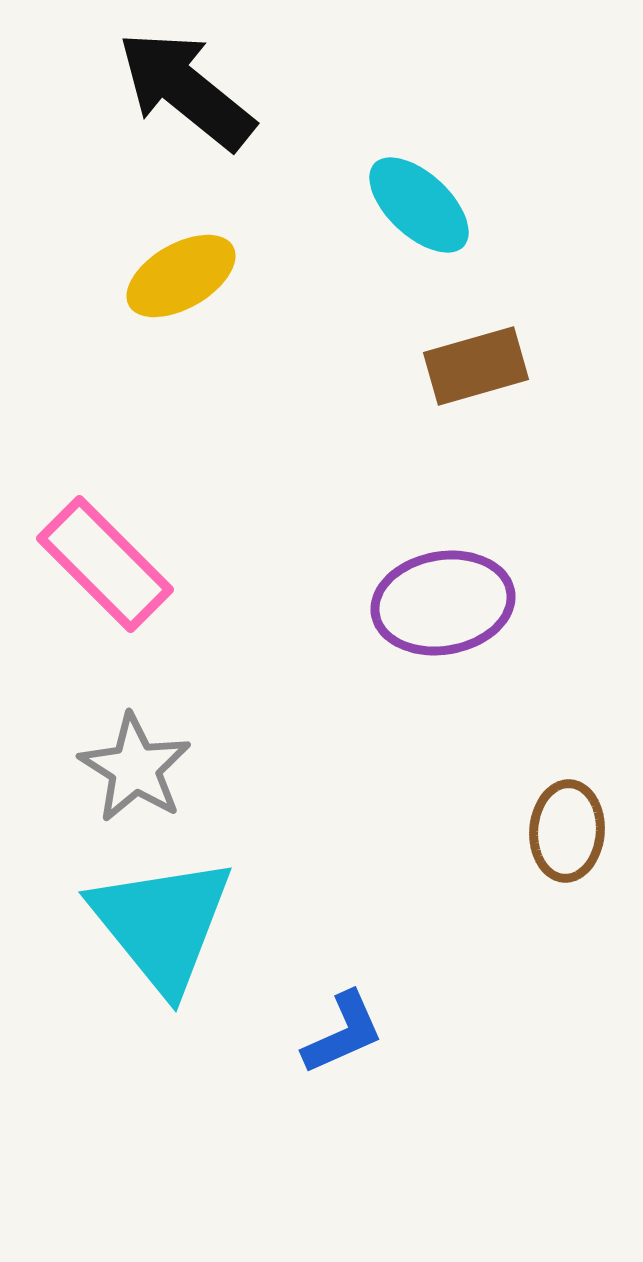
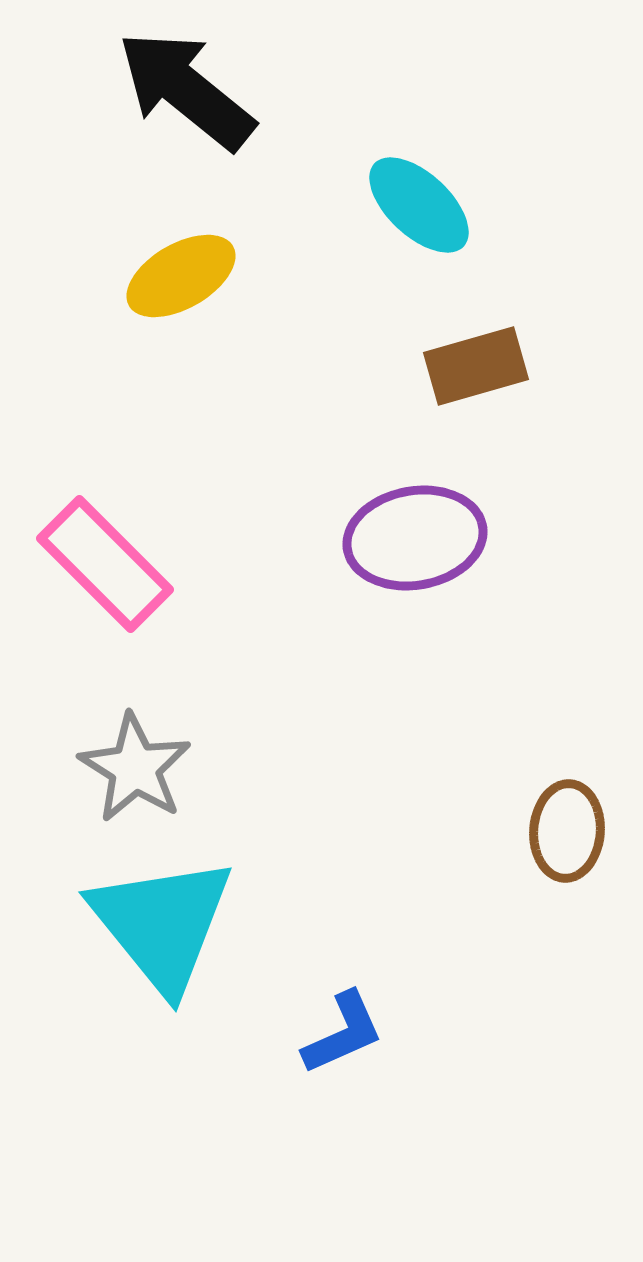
purple ellipse: moved 28 px left, 65 px up
